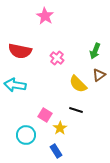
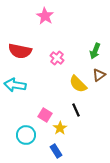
black line: rotated 48 degrees clockwise
